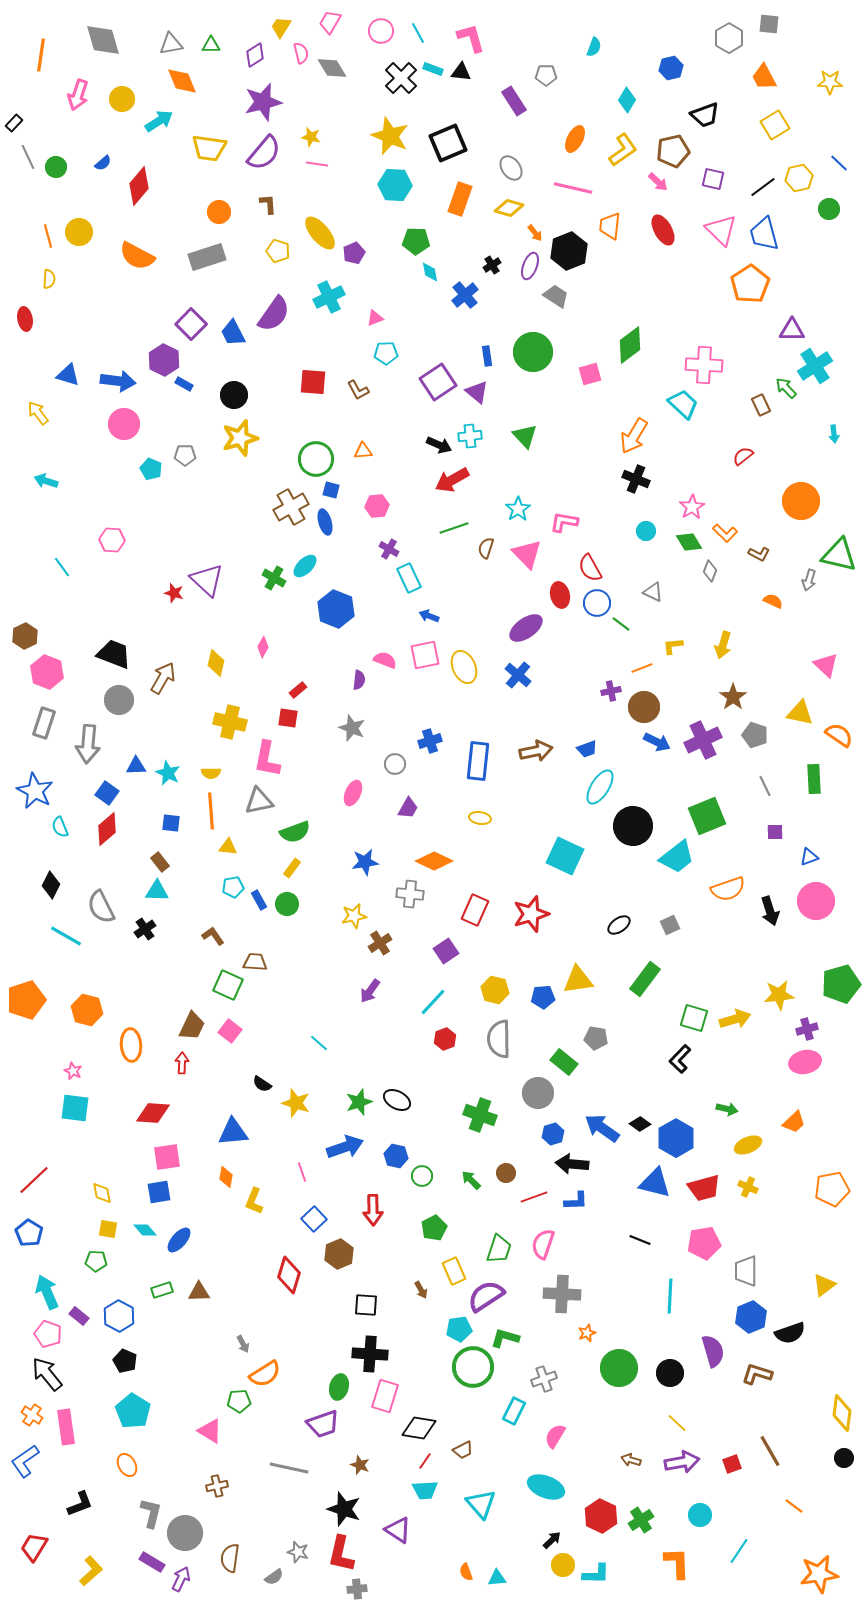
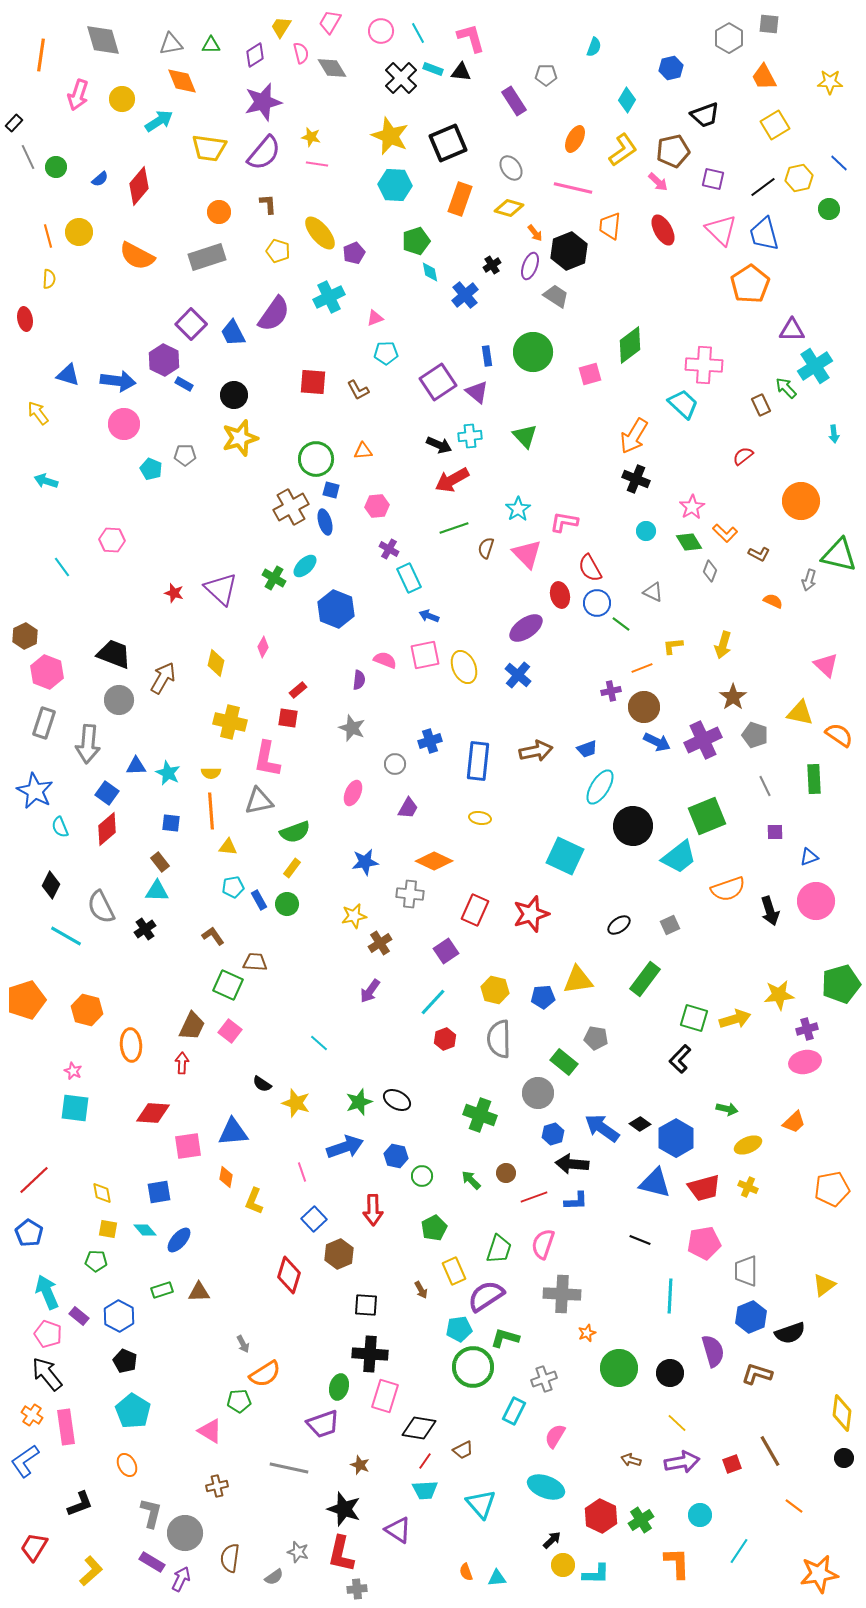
blue semicircle at (103, 163): moved 3 px left, 16 px down
green pentagon at (416, 241): rotated 20 degrees counterclockwise
purple triangle at (207, 580): moved 14 px right, 9 px down
cyan trapezoid at (677, 857): moved 2 px right
pink square at (167, 1157): moved 21 px right, 11 px up
